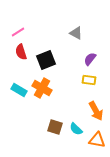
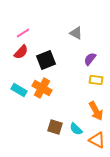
pink line: moved 5 px right, 1 px down
red semicircle: rotated 119 degrees counterclockwise
yellow rectangle: moved 7 px right
orange triangle: rotated 18 degrees clockwise
